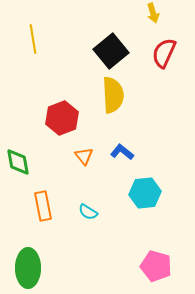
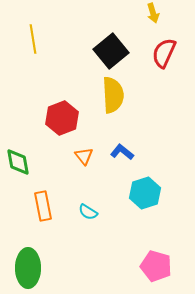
cyan hexagon: rotated 12 degrees counterclockwise
